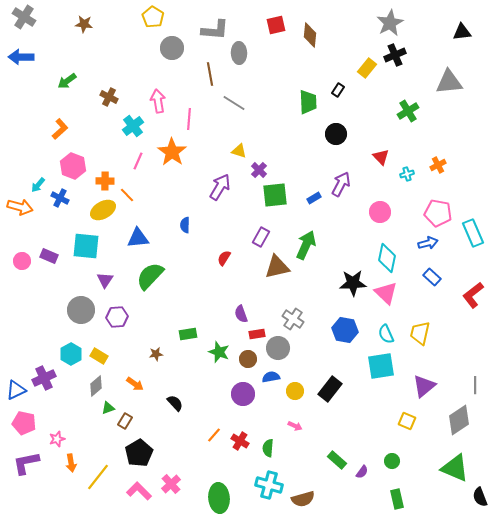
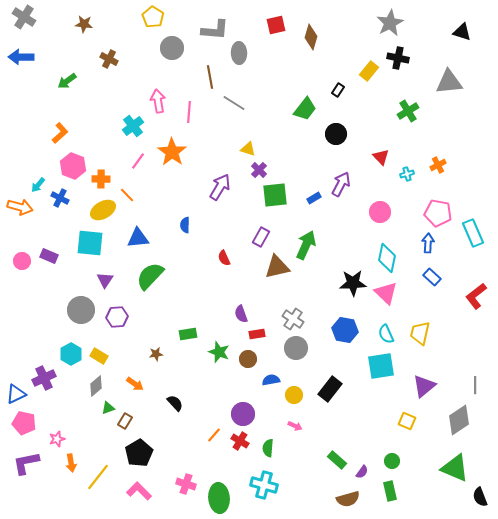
black triangle at (462, 32): rotated 24 degrees clockwise
brown diamond at (310, 35): moved 1 px right, 2 px down; rotated 10 degrees clockwise
black cross at (395, 55): moved 3 px right, 3 px down; rotated 35 degrees clockwise
yellow rectangle at (367, 68): moved 2 px right, 3 px down
brown line at (210, 74): moved 3 px down
brown cross at (109, 97): moved 38 px up
green trapezoid at (308, 102): moved 3 px left, 7 px down; rotated 40 degrees clockwise
pink line at (189, 119): moved 7 px up
orange L-shape at (60, 129): moved 4 px down
yellow triangle at (239, 151): moved 9 px right, 2 px up
pink line at (138, 161): rotated 12 degrees clockwise
orange cross at (105, 181): moved 4 px left, 2 px up
blue arrow at (428, 243): rotated 72 degrees counterclockwise
cyan square at (86, 246): moved 4 px right, 3 px up
red semicircle at (224, 258): rotated 56 degrees counterclockwise
red L-shape at (473, 295): moved 3 px right, 1 px down
gray circle at (278, 348): moved 18 px right
blue semicircle at (271, 377): moved 3 px down
blue triangle at (16, 390): moved 4 px down
yellow circle at (295, 391): moved 1 px left, 4 px down
purple circle at (243, 394): moved 20 px down
pink cross at (171, 484): moved 15 px right; rotated 30 degrees counterclockwise
cyan cross at (269, 485): moved 5 px left
brown semicircle at (303, 499): moved 45 px right
green rectangle at (397, 499): moved 7 px left, 8 px up
